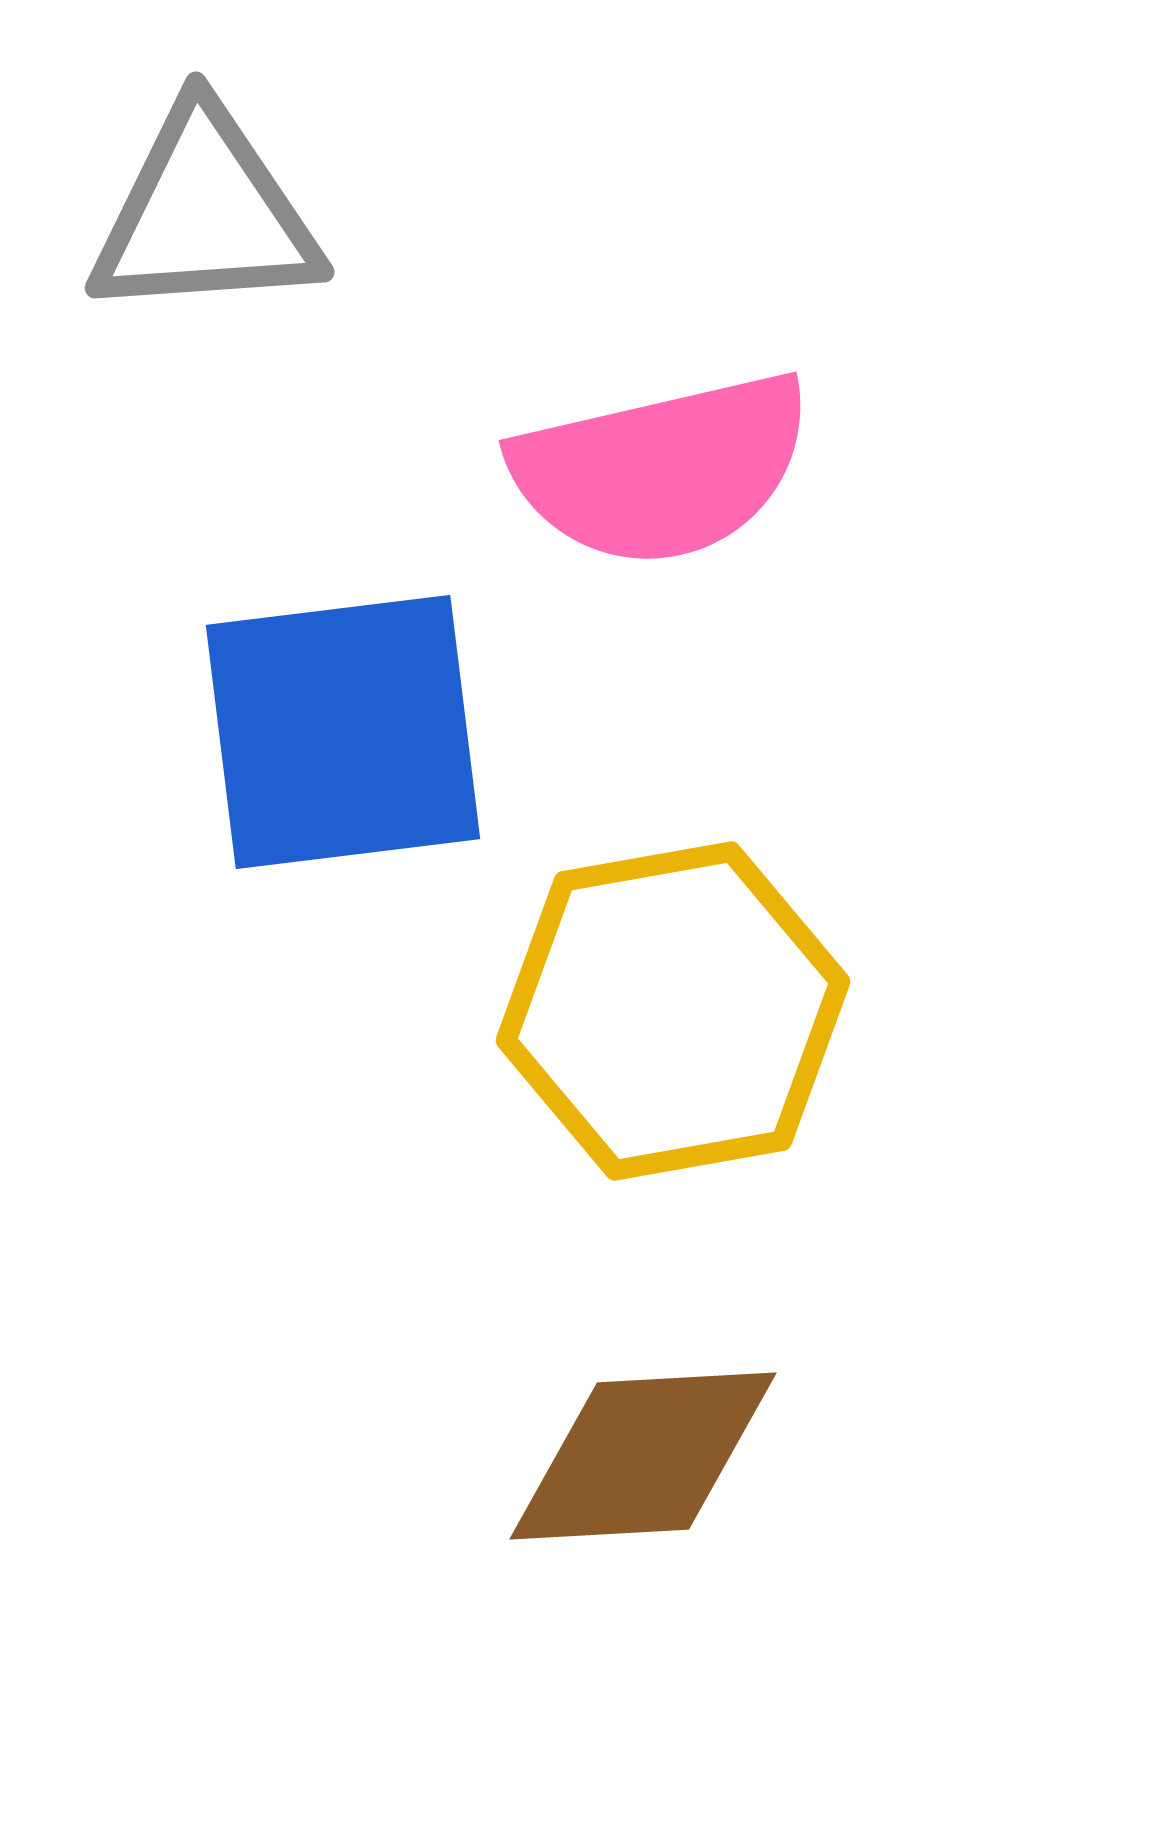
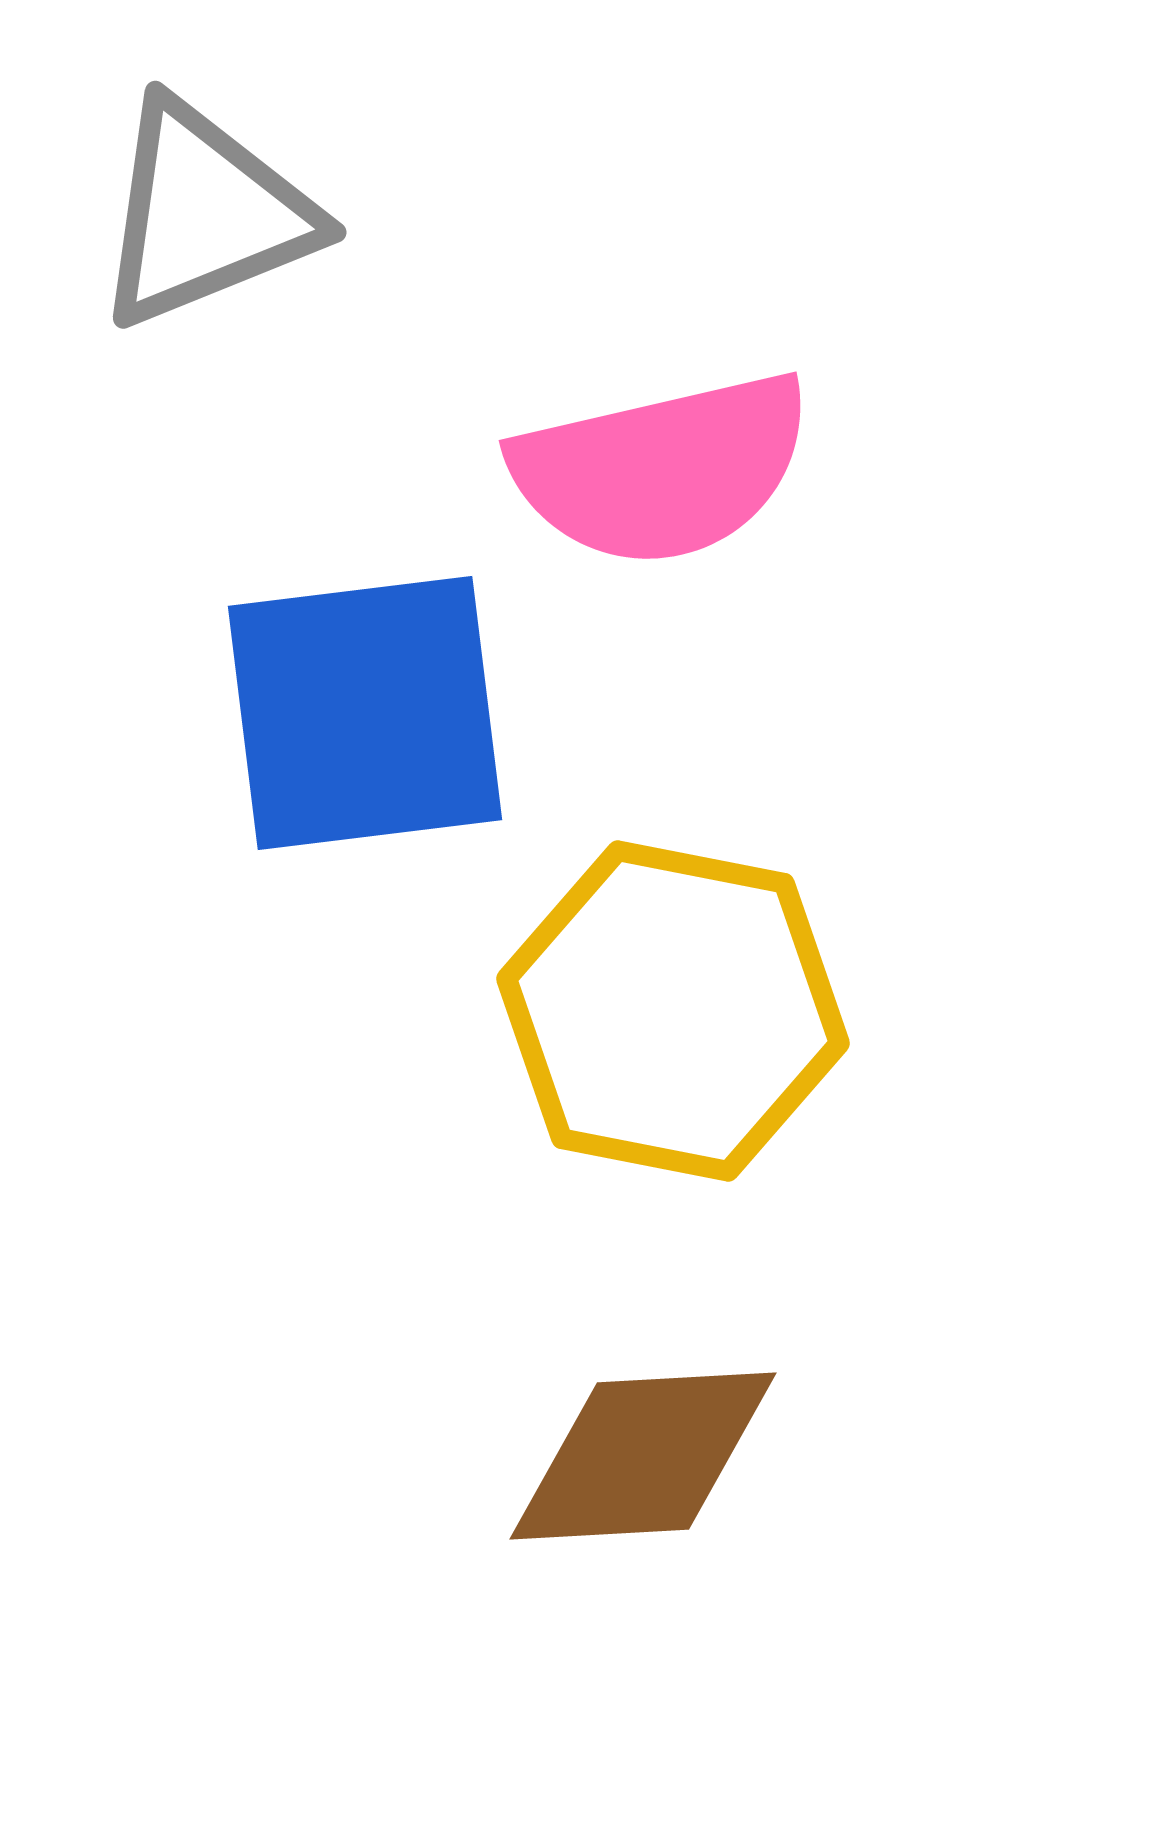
gray triangle: rotated 18 degrees counterclockwise
blue square: moved 22 px right, 19 px up
yellow hexagon: rotated 21 degrees clockwise
